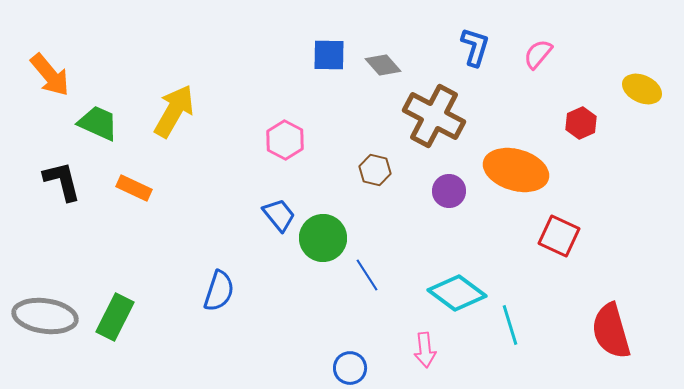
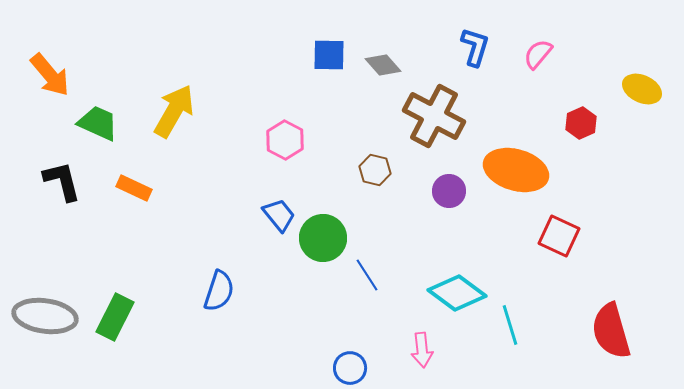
pink arrow: moved 3 px left
